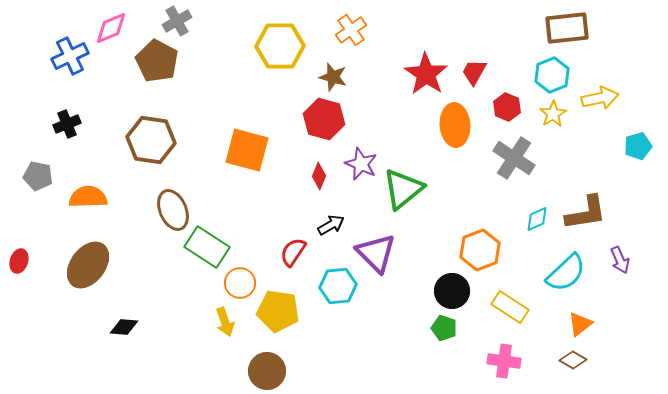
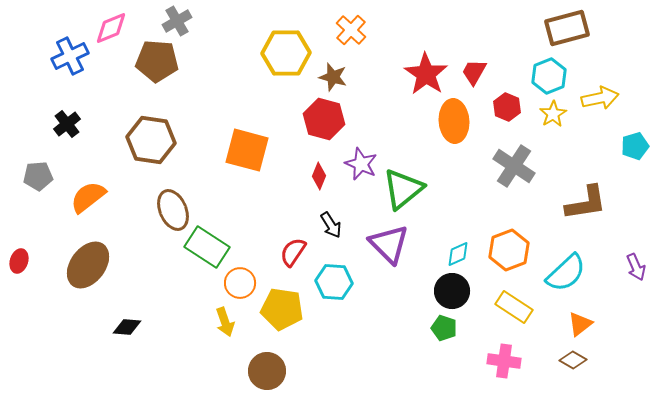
brown rectangle at (567, 28): rotated 9 degrees counterclockwise
orange cross at (351, 30): rotated 12 degrees counterclockwise
yellow hexagon at (280, 46): moved 6 px right, 7 px down
brown pentagon at (157, 61): rotated 24 degrees counterclockwise
cyan hexagon at (552, 75): moved 3 px left, 1 px down
black cross at (67, 124): rotated 16 degrees counterclockwise
orange ellipse at (455, 125): moved 1 px left, 4 px up
cyan pentagon at (638, 146): moved 3 px left
gray cross at (514, 158): moved 8 px down
gray pentagon at (38, 176): rotated 16 degrees counterclockwise
orange semicircle at (88, 197): rotated 36 degrees counterclockwise
brown L-shape at (586, 213): moved 10 px up
cyan diamond at (537, 219): moved 79 px left, 35 px down
black arrow at (331, 225): rotated 88 degrees clockwise
orange hexagon at (480, 250): moved 29 px right
purple triangle at (376, 253): moved 13 px right, 9 px up
purple arrow at (620, 260): moved 16 px right, 7 px down
cyan hexagon at (338, 286): moved 4 px left, 4 px up; rotated 9 degrees clockwise
yellow rectangle at (510, 307): moved 4 px right
yellow pentagon at (278, 311): moved 4 px right, 2 px up
black diamond at (124, 327): moved 3 px right
